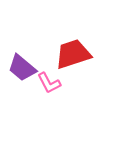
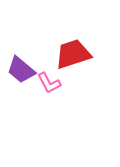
purple trapezoid: moved 1 px left, 2 px down
